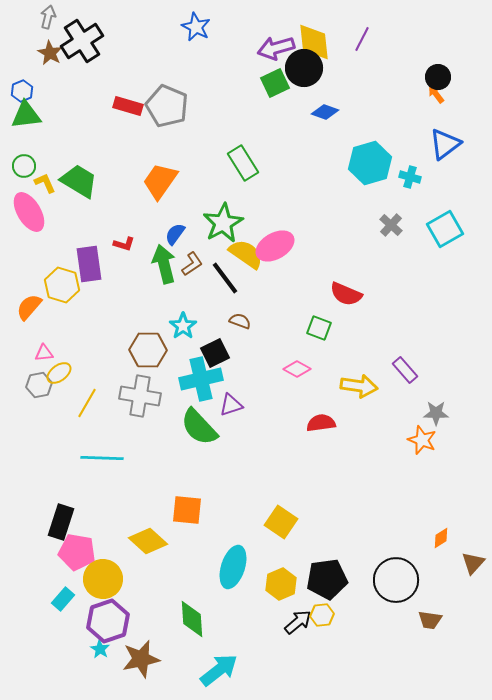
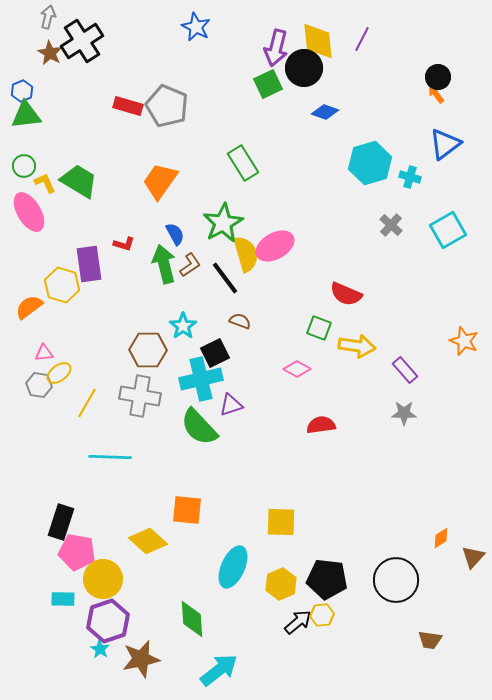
yellow diamond at (314, 42): moved 4 px right, 1 px up
purple arrow at (276, 48): rotated 60 degrees counterclockwise
green square at (275, 83): moved 7 px left, 1 px down
cyan square at (445, 229): moved 3 px right, 1 px down
blue semicircle at (175, 234): rotated 115 degrees clockwise
yellow semicircle at (246, 254): rotated 39 degrees clockwise
brown L-shape at (192, 264): moved 2 px left, 1 px down
orange semicircle at (29, 307): rotated 12 degrees clockwise
gray hexagon at (39, 385): rotated 20 degrees clockwise
yellow arrow at (359, 386): moved 2 px left, 40 px up
gray star at (436, 413): moved 32 px left
red semicircle at (321, 423): moved 2 px down
orange star at (422, 440): moved 42 px right, 99 px up
cyan line at (102, 458): moved 8 px right, 1 px up
yellow square at (281, 522): rotated 32 degrees counterclockwise
brown triangle at (473, 563): moved 6 px up
cyan ellipse at (233, 567): rotated 6 degrees clockwise
black pentagon at (327, 579): rotated 15 degrees clockwise
cyan rectangle at (63, 599): rotated 50 degrees clockwise
brown trapezoid at (430, 620): moved 20 px down
